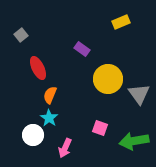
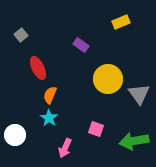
purple rectangle: moved 1 px left, 4 px up
pink square: moved 4 px left, 1 px down
white circle: moved 18 px left
